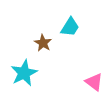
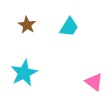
cyan trapezoid: moved 1 px left
brown star: moved 16 px left, 18 px up
